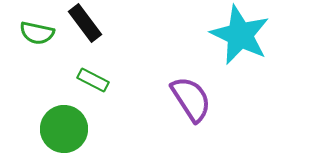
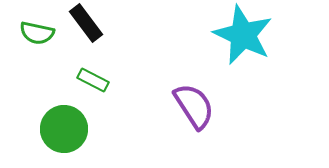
black rectangle: moved 1 px right
cyan star: moved 3 px right
purple semicircle: moved 3 px right, 7 px down
